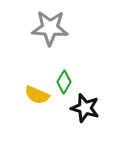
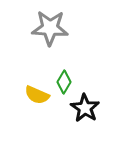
black star: rotated 16 degrees clockwise
